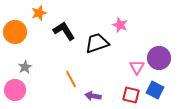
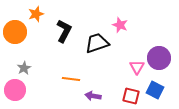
orange star: moved 3 px left, 1 px down
black L-shape: rotated 60 degrees clockwise
gray star: moved 1 px left, 1 px down
orange line: rotated 54 degrees counterclockwise
red square: moved 1 px down
